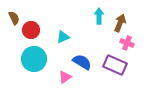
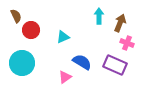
brown semicircle: moved 2 px right, 2 px up
cyan circle: moved 12 px left, 4 px down
